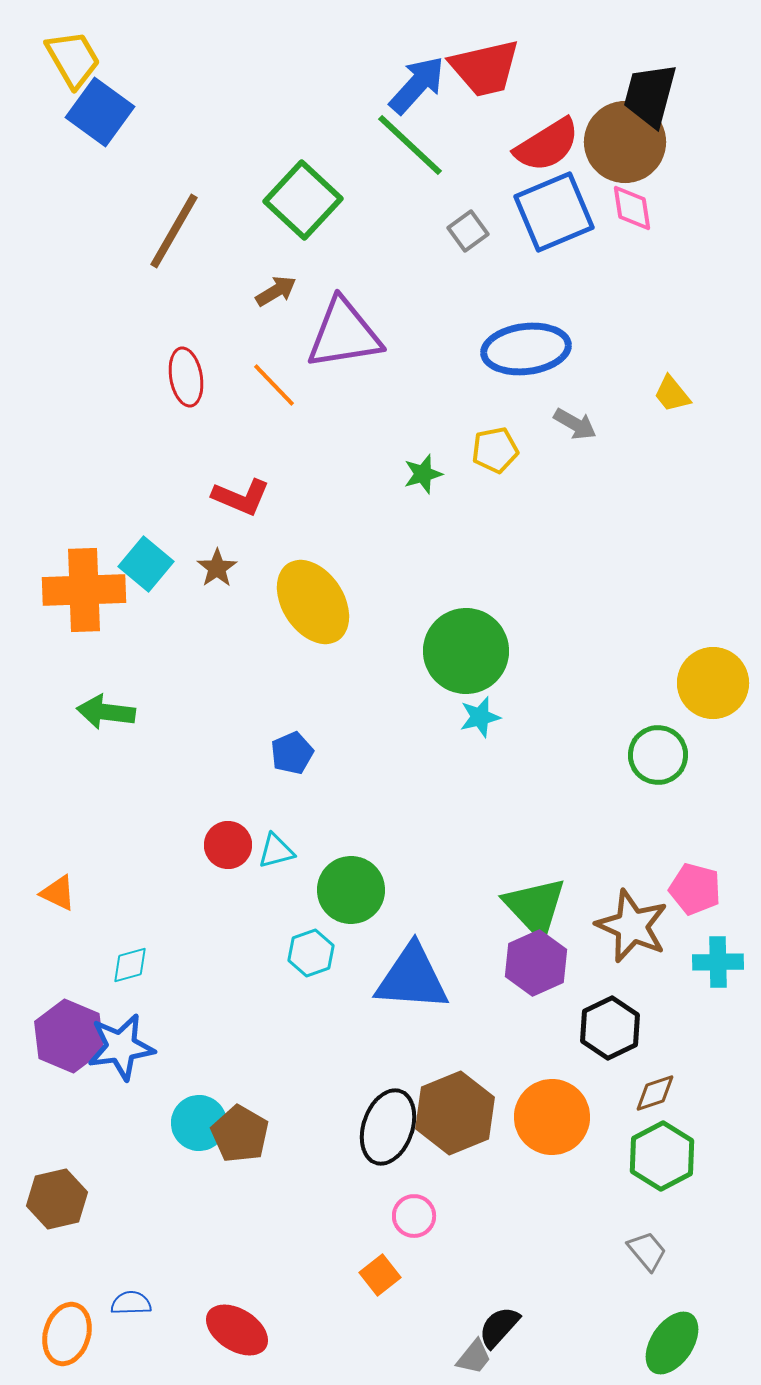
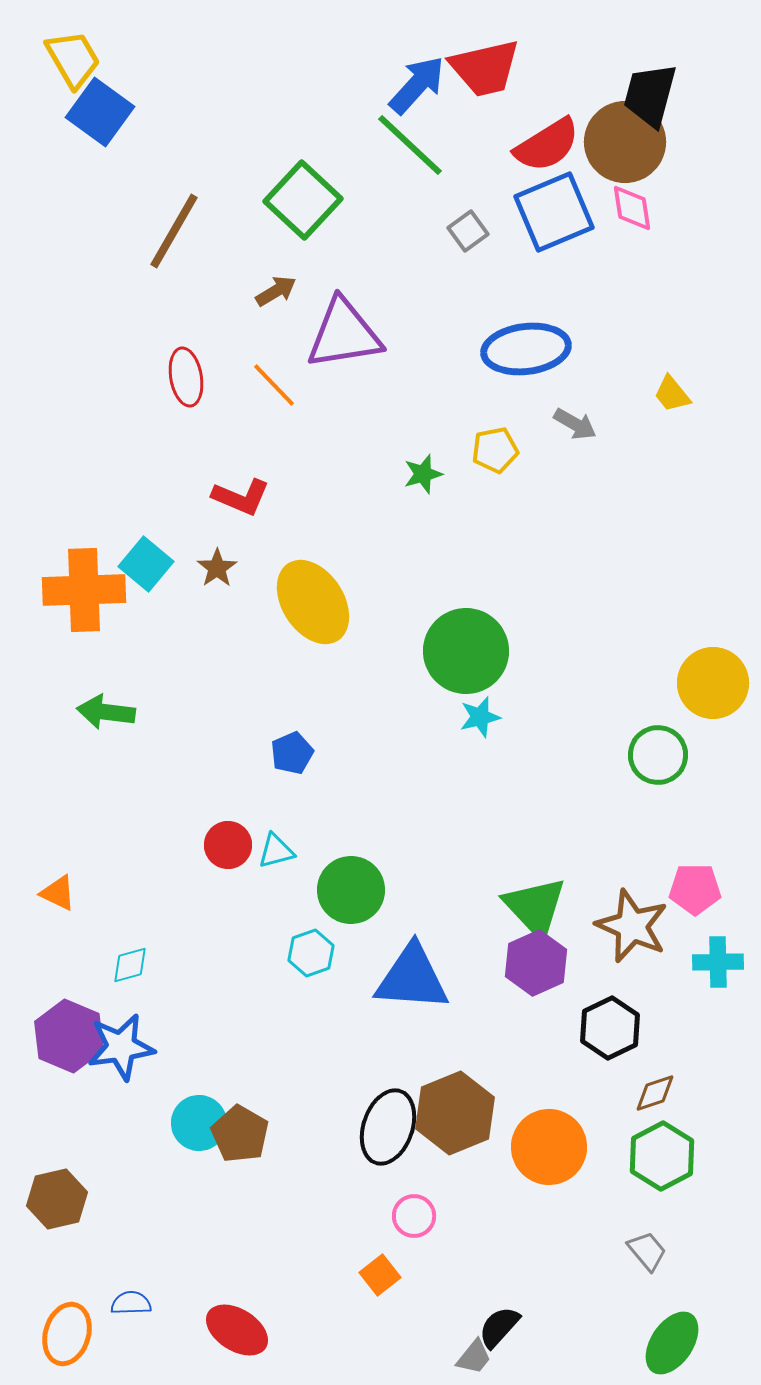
pink pentagon at (695, 889): rotated 15 degrees counterclockwise
orange circle at (552, 1117): moved 3 px left, 30 px down
